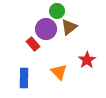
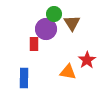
green circle: moved 3 px left, 3 px down
brown triangle: moved 3 px right, 4 px up; rotated 24 degrees counterclockwise
red rectangle: moved 1 px right; rotated 40 degrees clockwise
orange triangle: moved 9 px right; rotated 36 degrees counterclockwise
